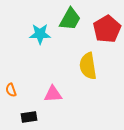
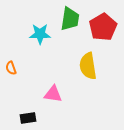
green trapezoid: rotated 20 degrees counterclockwise
red pentagon: moved 4 px left, 2 px up
orange semicircle: moved 22 px up
pink triangle: rotated 12 degrees clockwise
black rectangle: moved 1 px left, 1 px down
